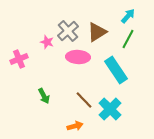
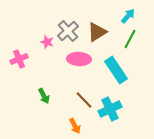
green line: moved 2 px right
pink ellipse: moved 1 px right, 2 px down
cyan cross: rotated 20 degrees clockwise
orange arrow: rotated 77 degrees clockwise
